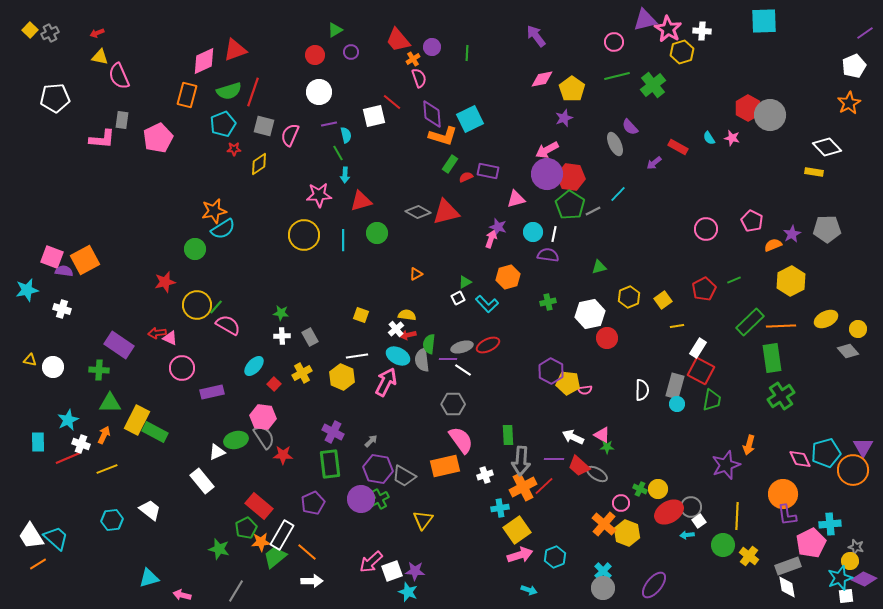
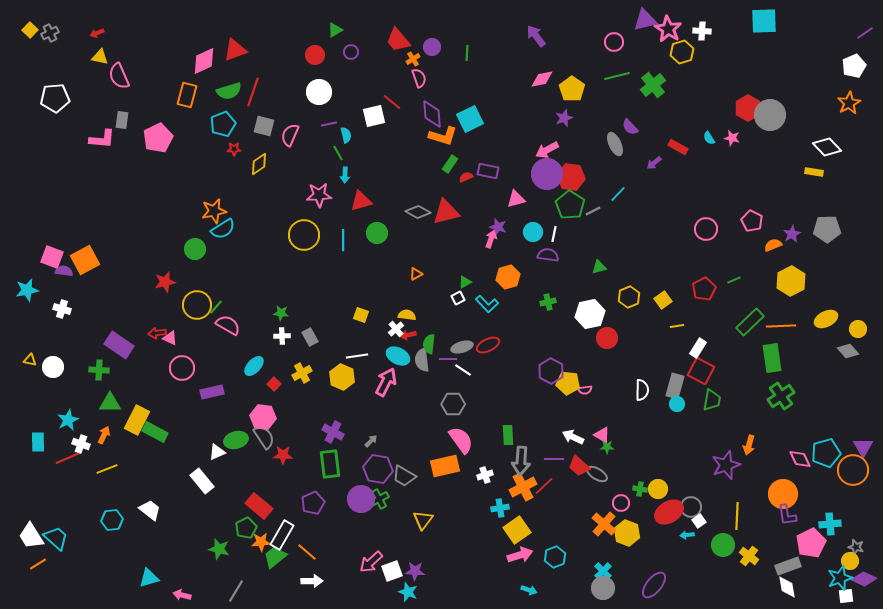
green cross at (640, 489): rotated 16 degrees counterclockwise
